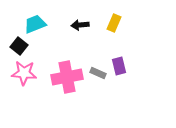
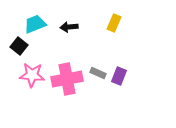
black arrow: moved 11 px left, 2 px down
purple rectangle: moved 10 px down; rotated 36 degrees clockwise
pink star: moved 8 px right, 2 px down
pink cross: moved 2 px down
